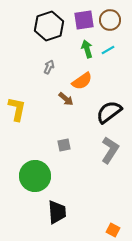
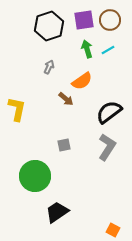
gray L-shape: moved 3 px left, 3 px up
black trapezoid: rotated 120 degrees counterclockwise
